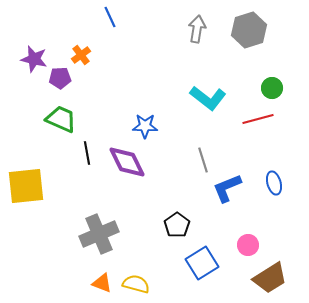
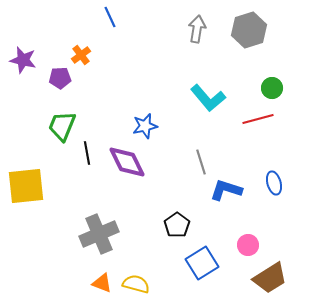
purple star: moved 11 px left, 1 px down
cyan L-shape: rotated 12 degrees clockwise
green trapezoid: moved 1 px right, 7 px down; rotated 92 degrees counterclockwise
blue star: rotated 15 degrees counterclockwise
gray line: moved 2 px left, 2 px down
blue L-shape: moved 1 px left, 2 px down; rotated 40 degrees clockwise
